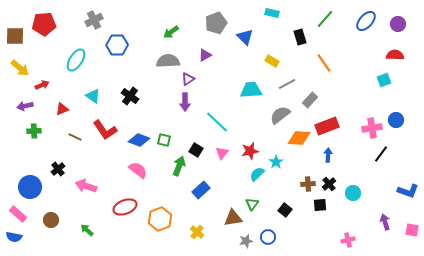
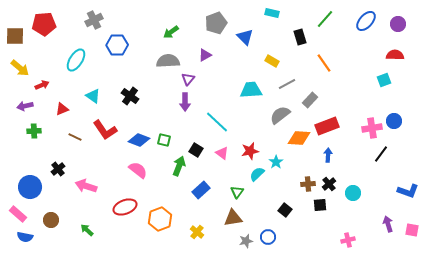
purple triangle at (188, 79): rotated 16 degrees counterclockwise
blue circle at (396, 120): moved 2 px left, 1 px down
pink triangle at (222, 153): rotated 32 degrees counterclockwise
green triangle at (252, 204): moved 15 px left, 12 px up
purple arrow at (385, 222): moved 3 px right, 2 px down
blue semicircle at (14, 237): moved 11 px right
